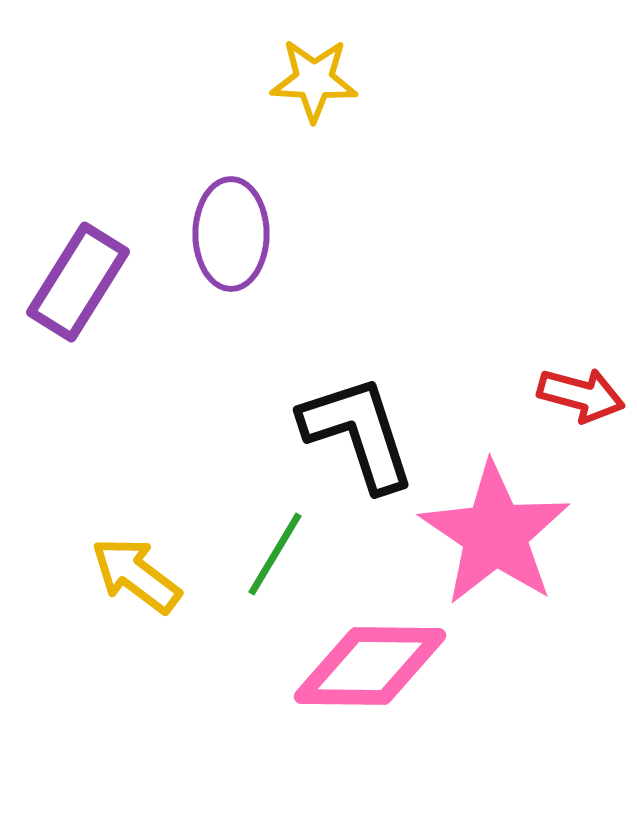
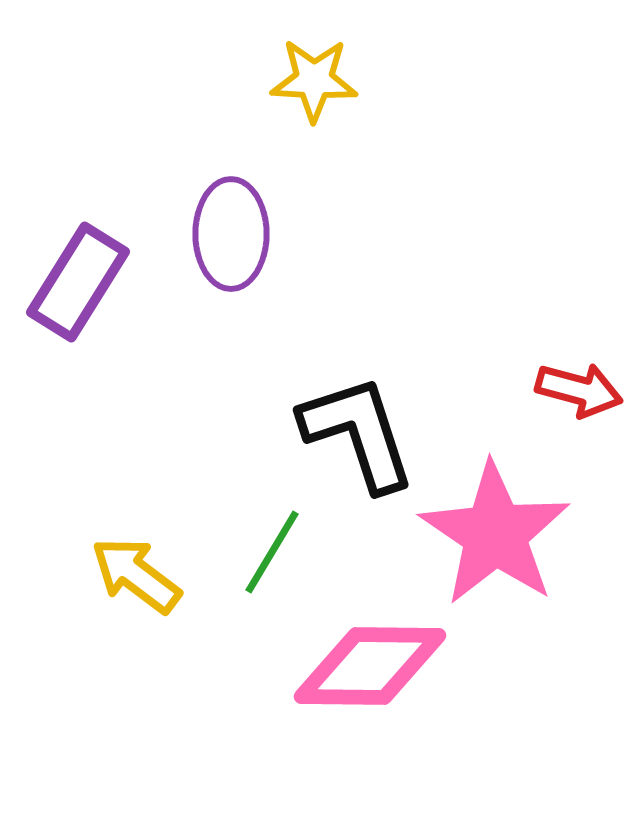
red arrow: moved 2 px left, 5 px up
green line: moved 3 px left, 2 px up
